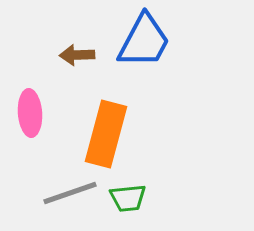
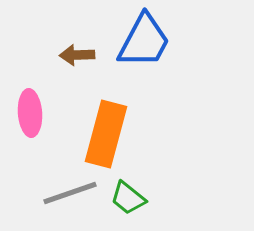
green trapezoid: rotated 45 degrees clockwise
